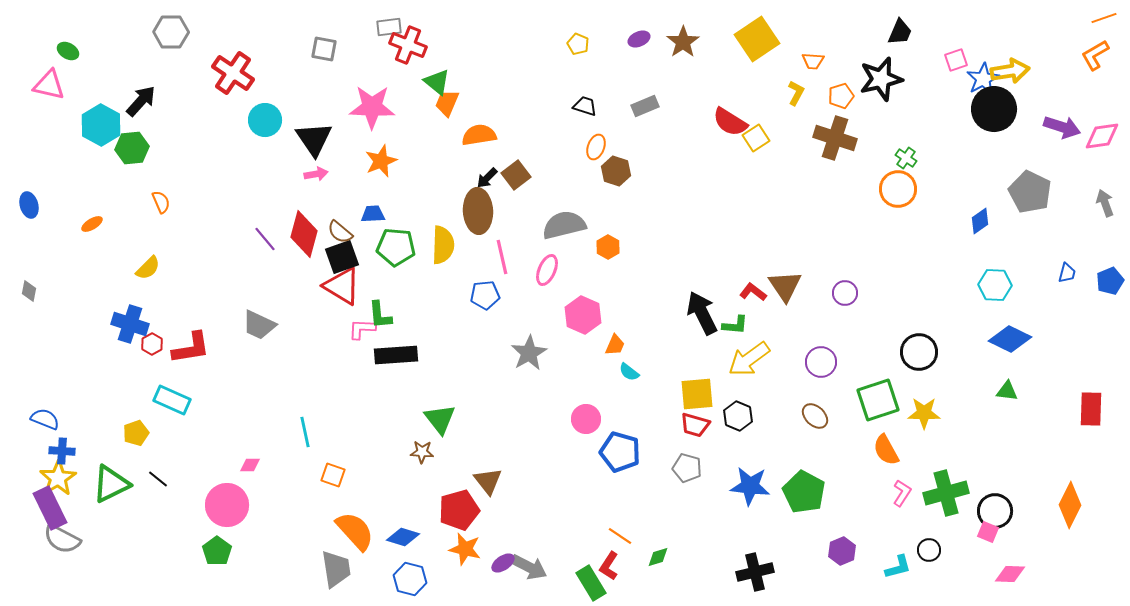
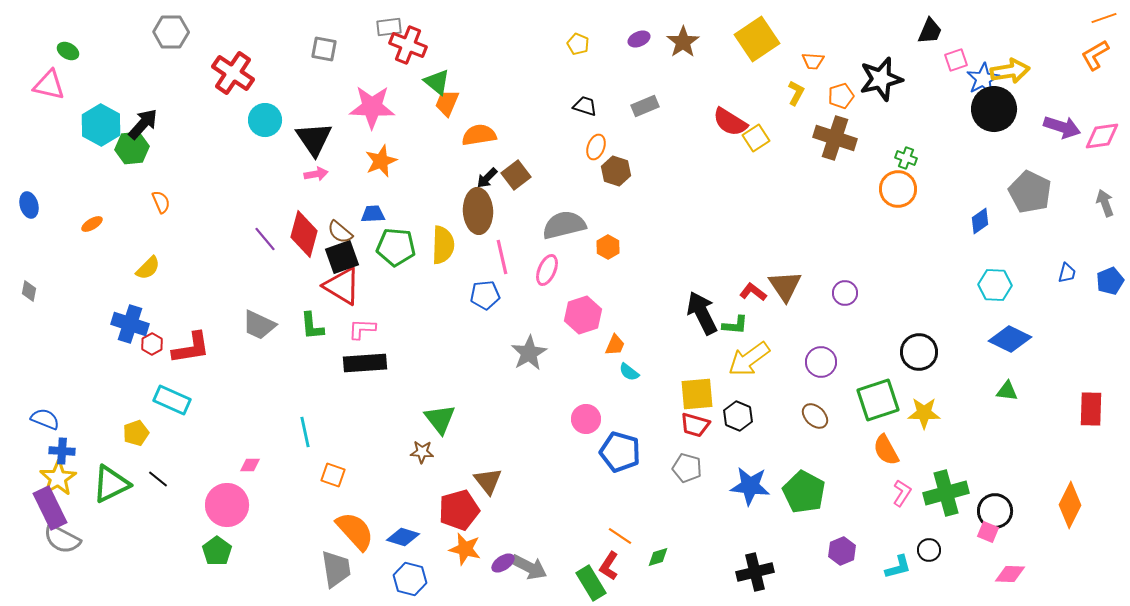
black trapezoid at (900, 32): moved 30 px right, 1 px up
black arrow at (141, 101): moved 2 px right, 23 px down
green cross at (906, 158): rotated 15 degrees counterclockwise
green L-shape at (380, 315): moved 68 px left, 11 px down
pink hexagon at (583, 315): rotated 18 degrees clockwise
black rectangle at (396, 355): moved 31 px left, 8 px down
